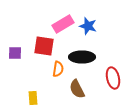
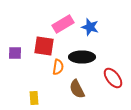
blue star: moved 2 px right, 1 px down
orange semicircle: moved 2 px up
red ellipse: rotated 25 degrees counterclockwise
yellow rectangle: moved 1 px right
